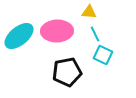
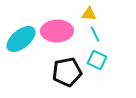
yellow triangle: moved 2 px down
cyan ellipse: moved 2 px right, 3 px down
cyan square: moved 6 px left, 5 px down
